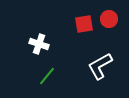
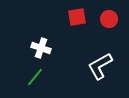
red square: moved 7 px left, 7 px up
white cross: moved 2 px right, 4 px down
green line: moved 12 px left, 1 px down
